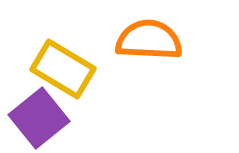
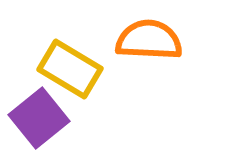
yellow rectangle: moved 7 px right
